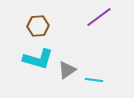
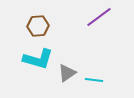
gray triangle: moved 3 px down
